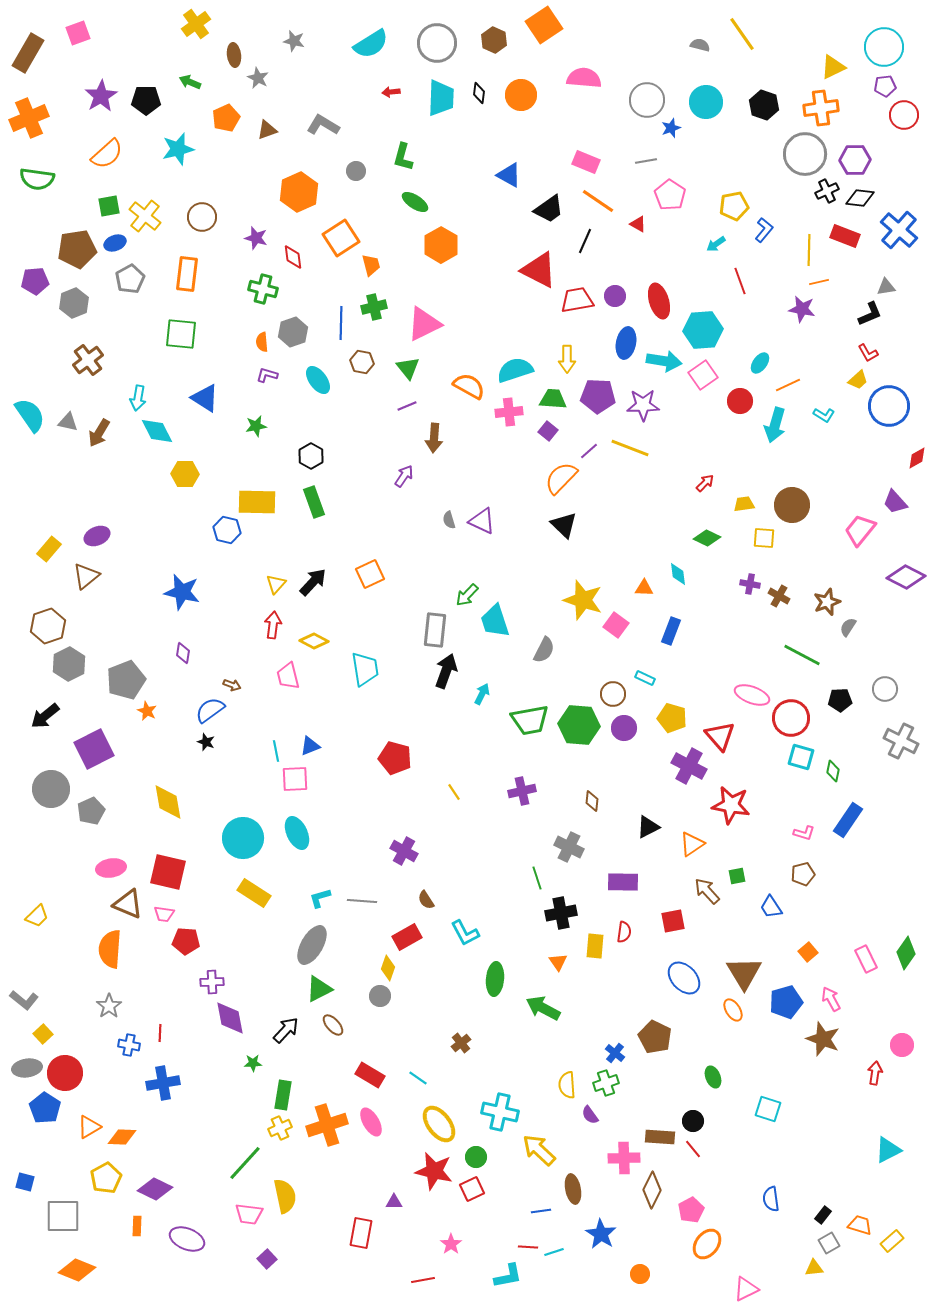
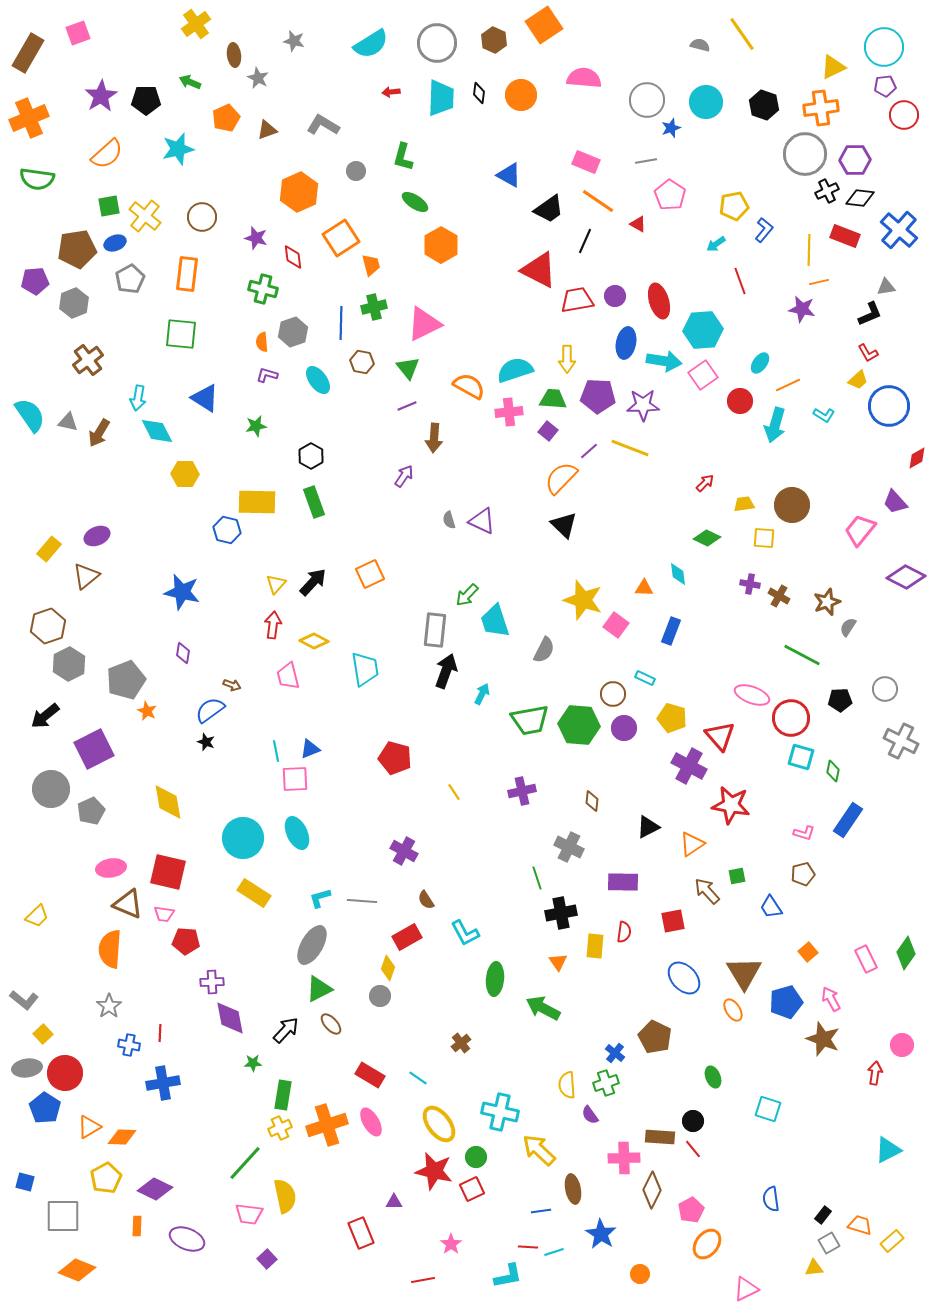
blue triangle at (310, 746): moved 3 px down
brown ellipse at (333, 1025): moved 2 px left, 1 px up
red rectangle at (361, 1233): rotated 32 degrees counterclockwise
